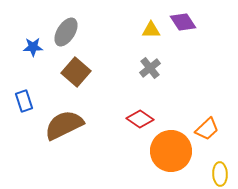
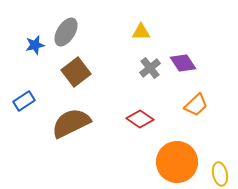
purple diamond: moved 41 px down
yellow triangle: moved 10 px left, 2 px down
blue star: moved 2 px right, 2 px up; rotated 12 degrees counterclockwise
brown square: rotated 12 degrees clockwise
blue rectangle: rotated 75 degrees clockwise
brown semicircle: moved 7 px right, 2 px up
orange trapezoid: moved 11 px left, 24 px up
orange circle: moved 6 px right, 11 px down
yellow ellipse: rotated 10 degrees counterclockwise
